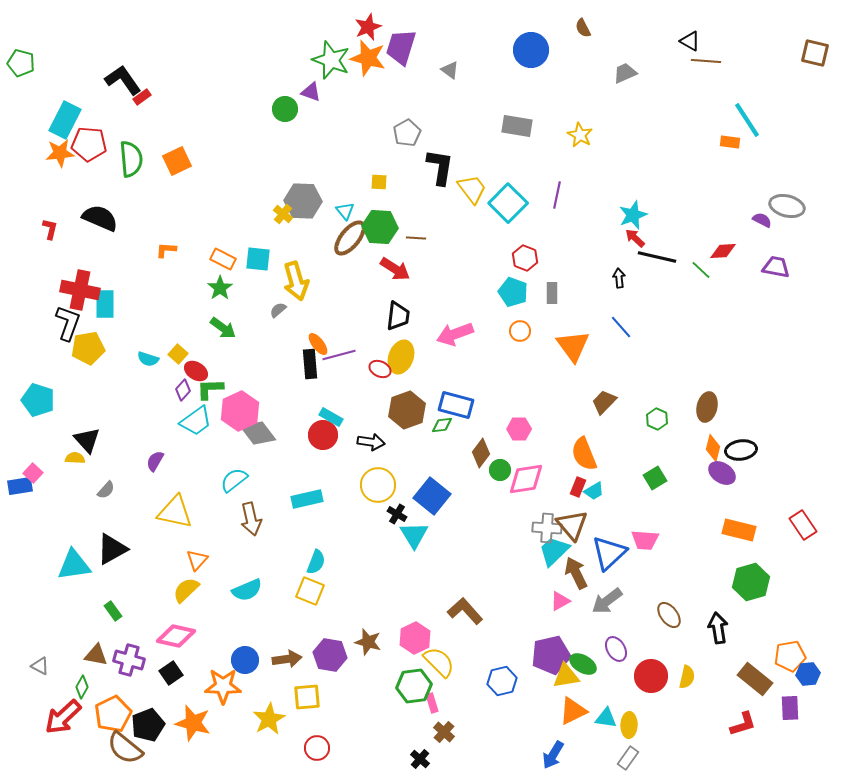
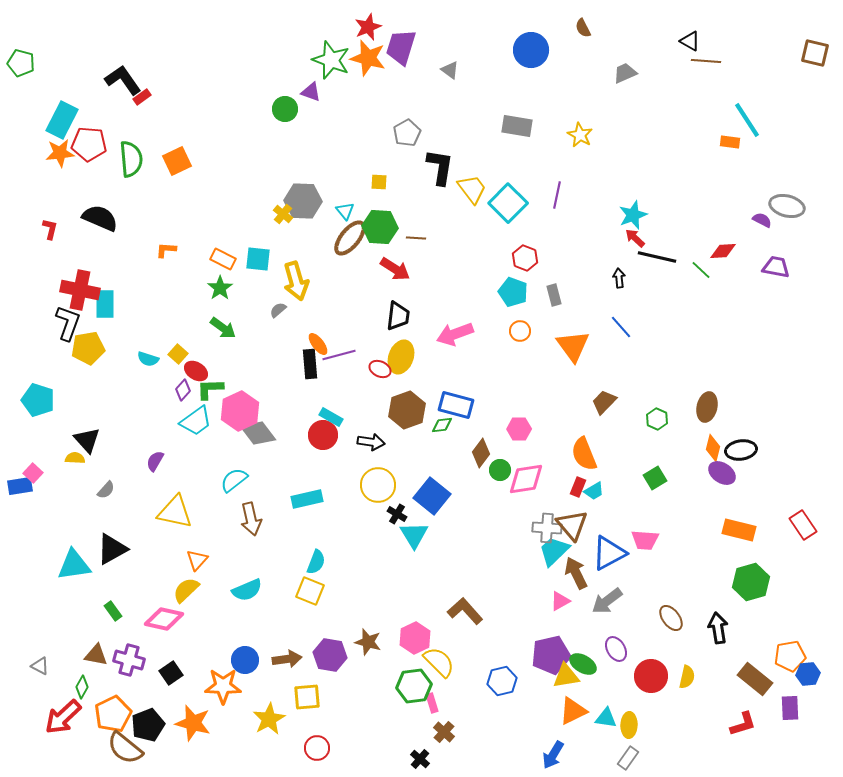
cyan rectangle at (65, 120): moved 3 px left
gray rectangle at (552, 293): moved 2 px right, 2 px down; rotated 15 degrees counterclockwise
blue triangle at (609, 553): rotated 15 degrees clockwise
brown ellipse at (669, 615): moved 2 px right, 3 px down
pink diamond at (176, 636): moved 12 px left, 17 px up
